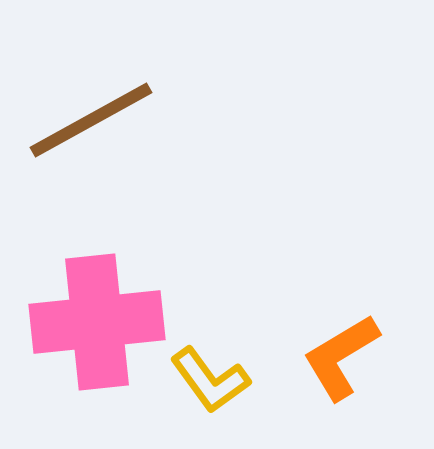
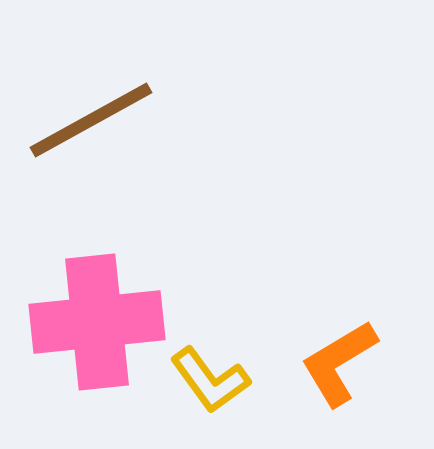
orange L-shape: moved 2 px left, 6 px down
